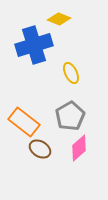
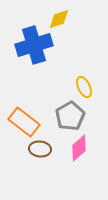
yellow diamond: rotated 40 degrees counterclockwise
yellow ellipse: moved 13 px right, 14 px down
brown ellipse: rotated 25 degrees counterclockwise
